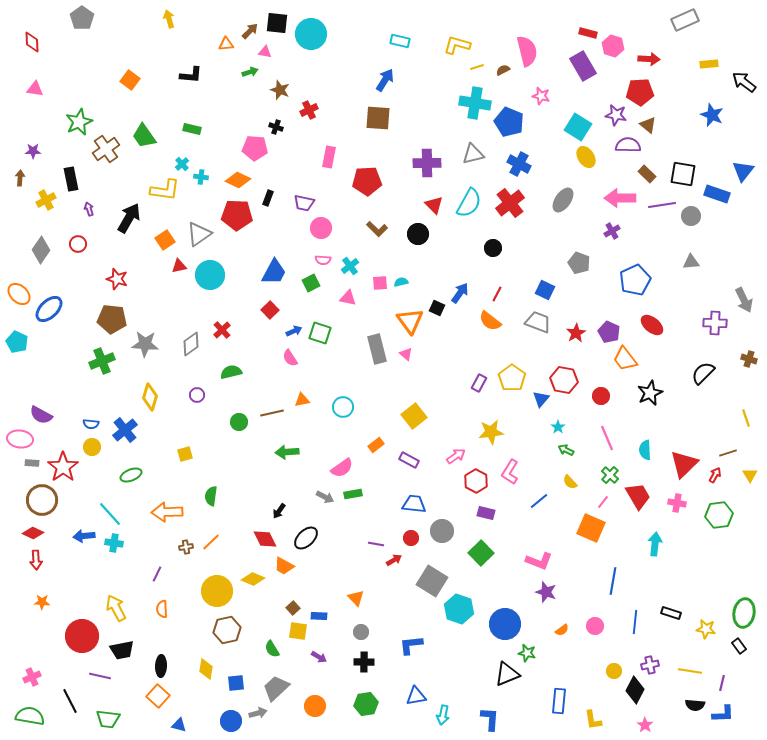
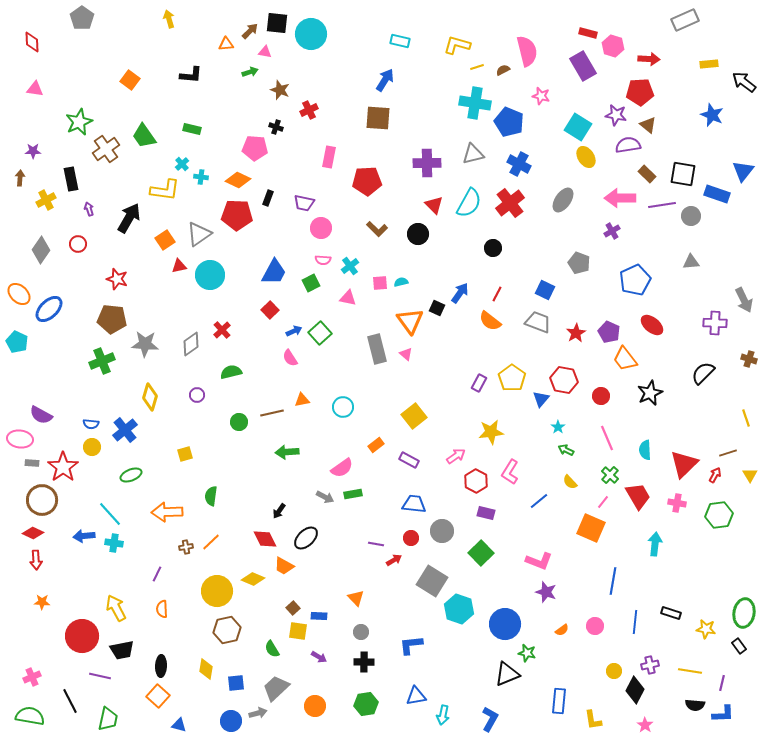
purple semicircle at (628, 145): rotated 10 degrees counterclockwise
green square at (320, 333): rotated 30 degrees clockwise
green trapezoid at (108, 719): rotated 85 degrees counterclockwise
blue L-shape at (490, 719): rotated 25 degrees clockwise
